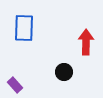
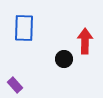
red arrow: moved 1 px left, 1 px up
black circle: moved 13 px up
